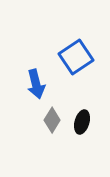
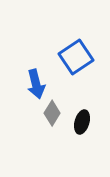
gray diamond: moved 7 px up
